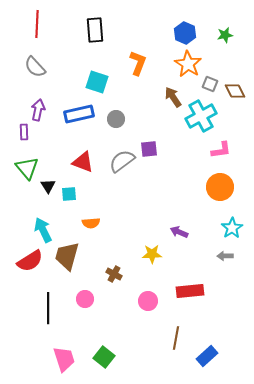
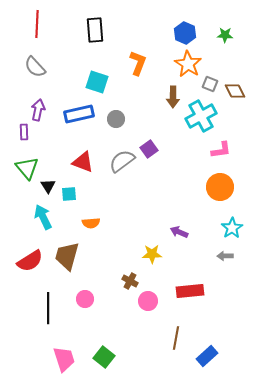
green star at (225, 35): rotated 14 degrees clockwise
brown arrow at (173, 97): rotated 145 degrees counterclockwise
purple square at (149, 149): rotated 30 degrees counterclockwise
cyan arrow at (43, 230): moved 13 px up
brown cross at (114, 274): moved 16 px right, 7 px down
